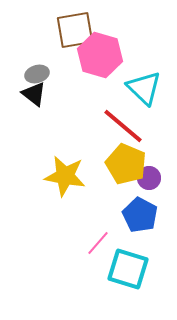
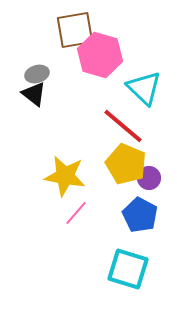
pink line: moved 22 px left, 30 px up
